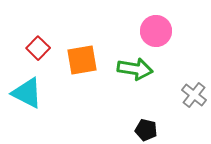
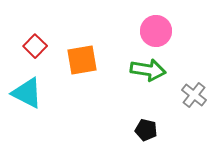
red square: moved 3 px left, 2 px up
green arrow: moved 13 px right, 1 px down
